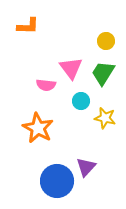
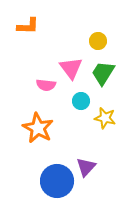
yellow circle: moved 8 px left
